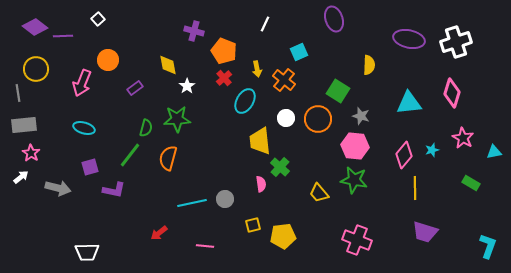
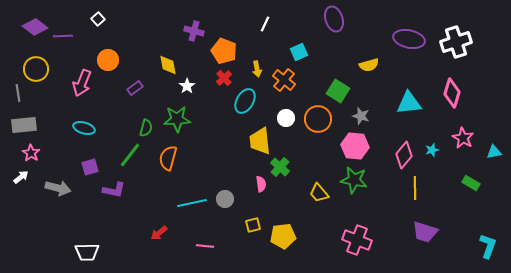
yellow semicircle at (369, 65): rotated 72 degrees clockwise
